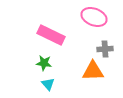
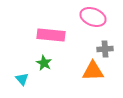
pink ellipse: moved 1 px left
pink rectangle: rotated 20 degrees counterclockwise
green star: rotated 21 degrees clockwise
cyan triangle: moved 26 px left, 5 px up
